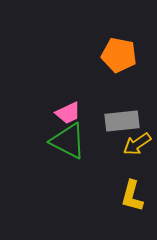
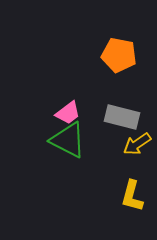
pink trapezoid: rotated 12 degrees counterclockwise
gray rectangle: moved 4 px up; rotated 20 degrees clockwise
green triangle: moved 1 px up
